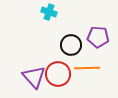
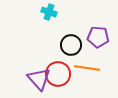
orange line: rotated 10 degrees clockwise
purple triangle: moved 5 px right, 2 px down
